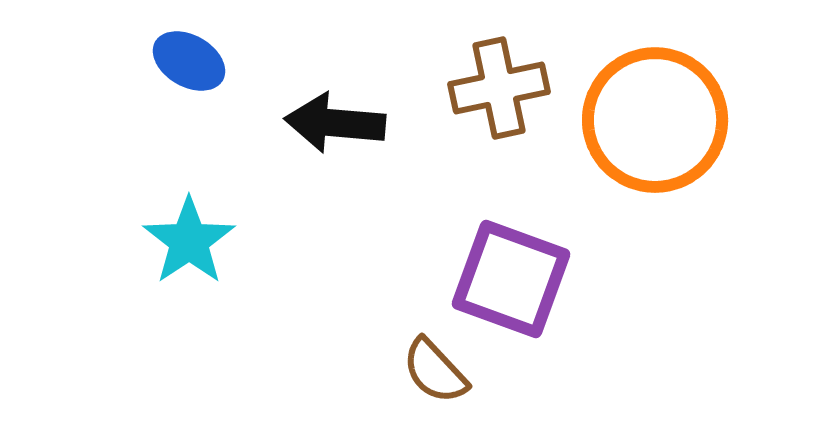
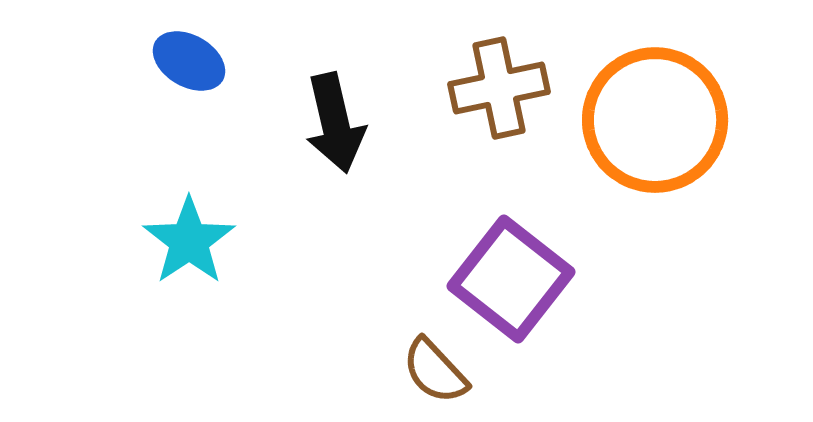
black arrow: rotated 108 degrees counterclockwise
purple square: rotated 18 degrees clockwise
